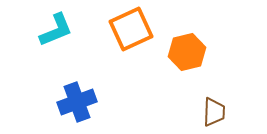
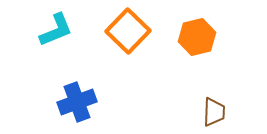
orange square: moved 3 px left, 2 px down; rotated 21 degrees counterclockwise
orange hexagon: moved 10 px right, 15 px up
